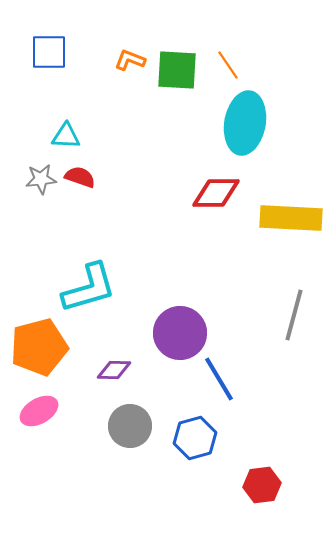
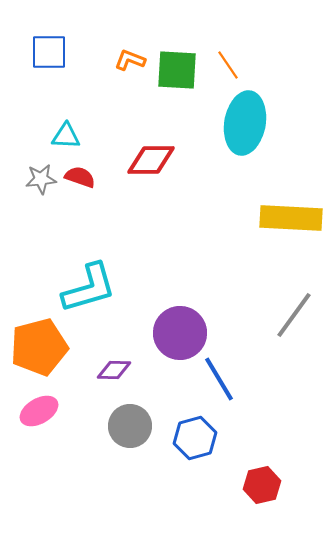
red diamond: moved 65 px left, 33 px up
gray line: rotated 21 degrees clockwise
red hexagon: rotated 6 degrees counterclockwise
